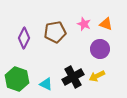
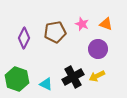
pink star: moved 2 px left
purple circle: moved 2 px left
